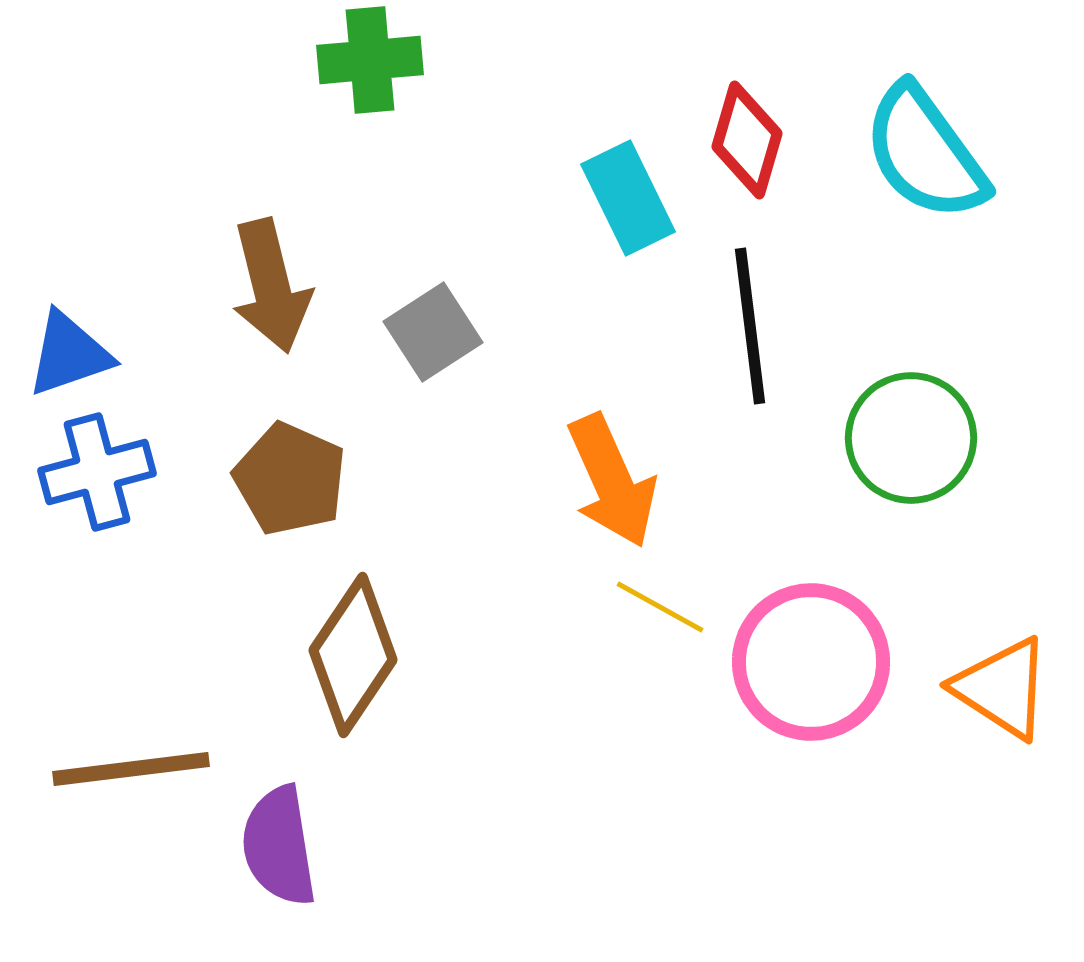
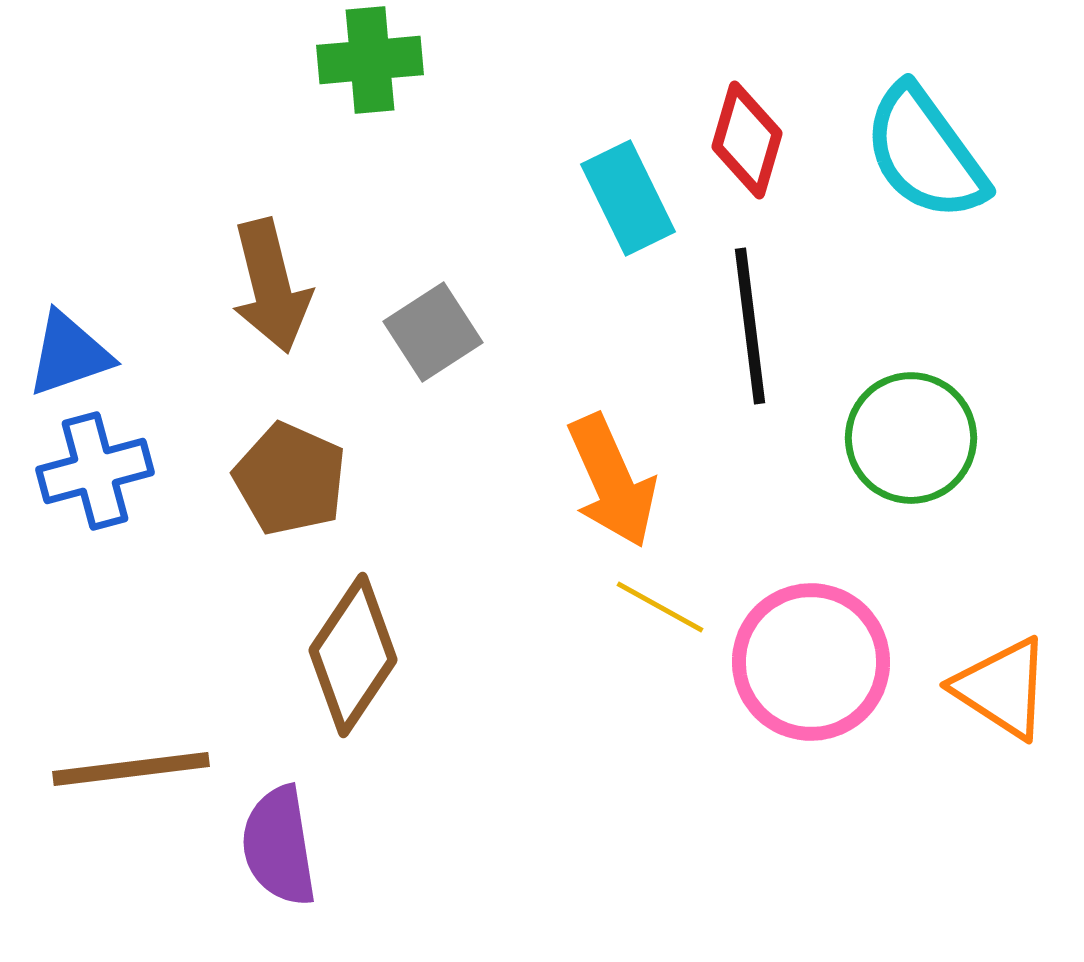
blue cross: moved 2 px left, 1 px up
